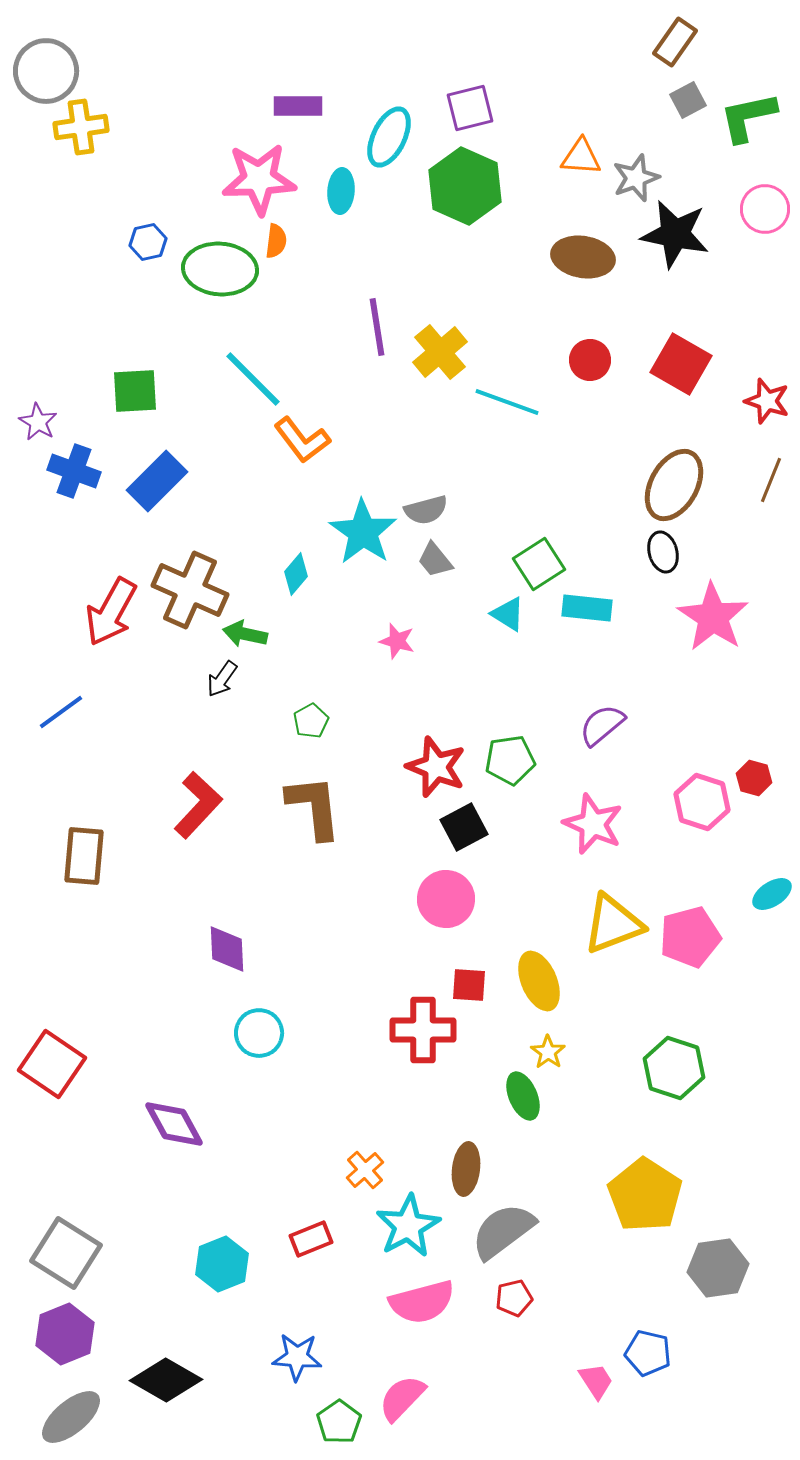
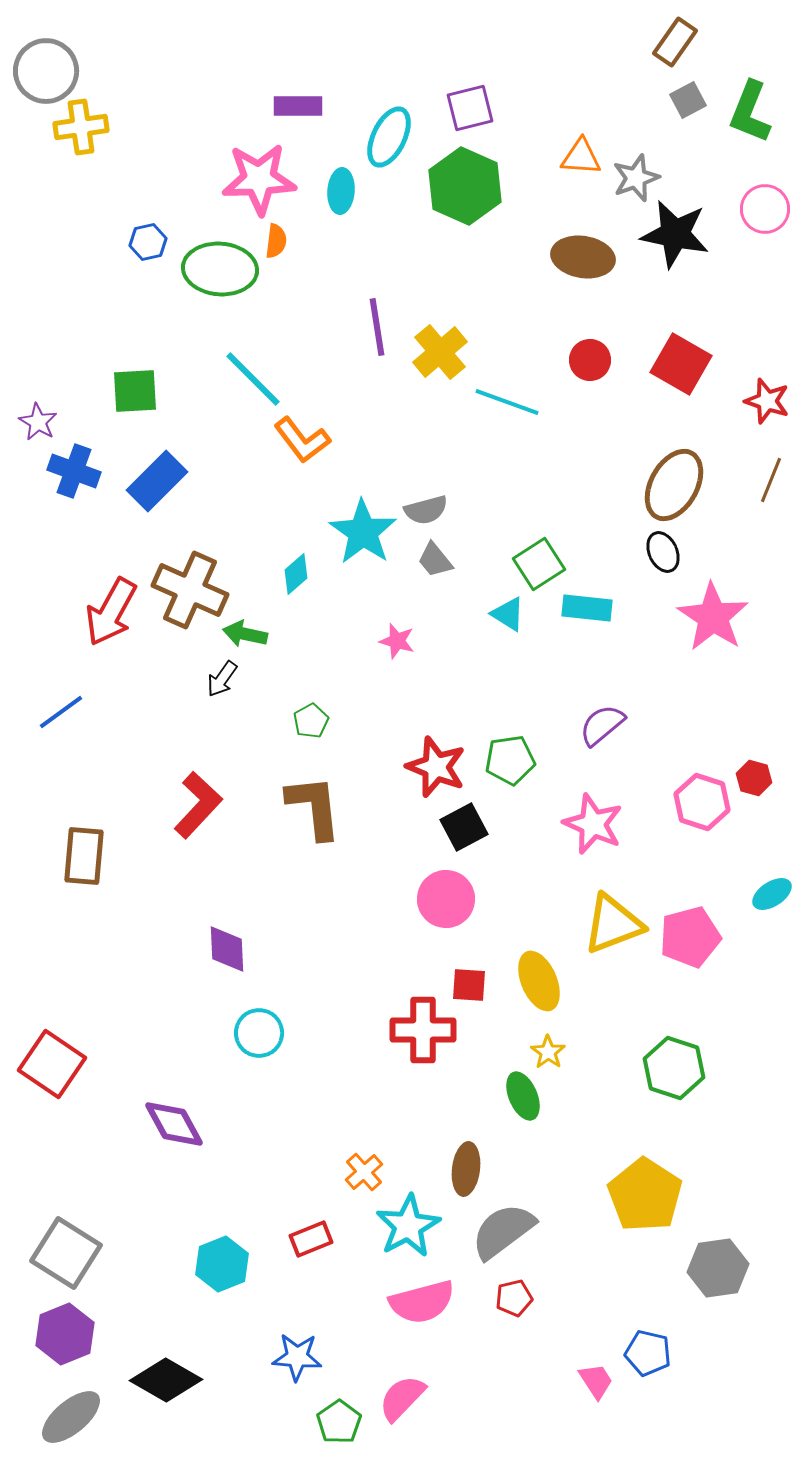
green L-shape at (748, 117): moved 2 px right, 5 px up; rotated 56 degrees counterclockwise
black ellipse at (663, 552): rotated 9 degrees counterclockwise
cyan diamond at (296, 574): rotated 9 degrees clockwise
orange cross at (365, 1170): moved 1 px left, 2 px down
